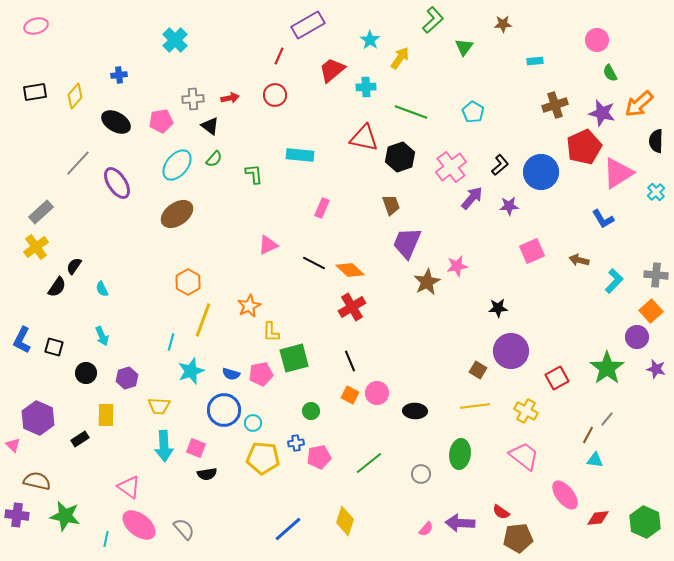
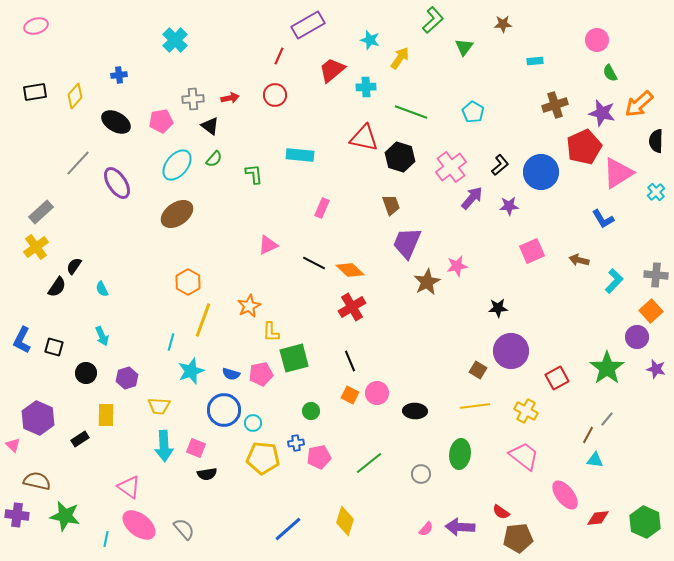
cyan star at (370, 40): rotated 18 degrees counterclockwise
black hexagon at (400, 157): rotated 24 degrees counterclockwise
purple arrow at (460, 523): moved 4 px down
